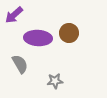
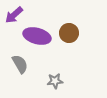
purple ellipse: moved 1 px left, 2 px up; rotated 12 degrees clockwise
